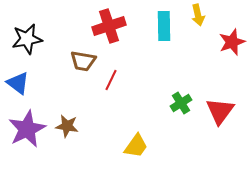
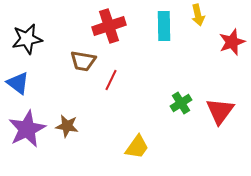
yellow trapezoid: moved 1 px right, 1 px down
